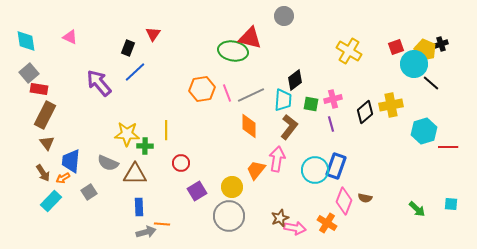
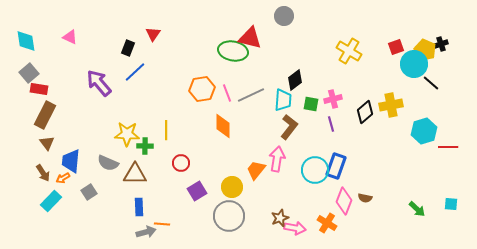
orange diamond at (249, 126): moved 26 px left
